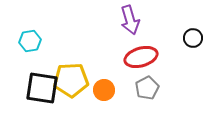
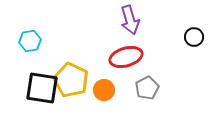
black circle: moved 1 px right, 1 px up
red ellipse: moved 15 px left
yellow pentagon: rotated 28 degrees clockwise
